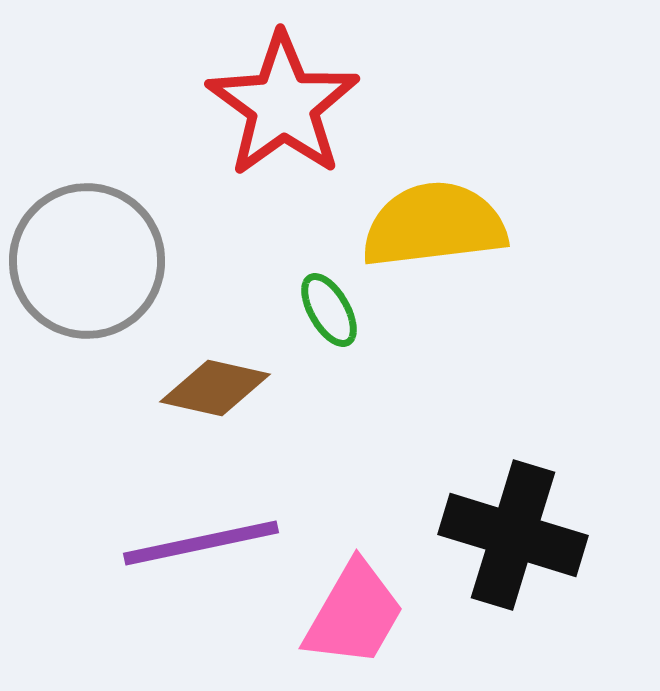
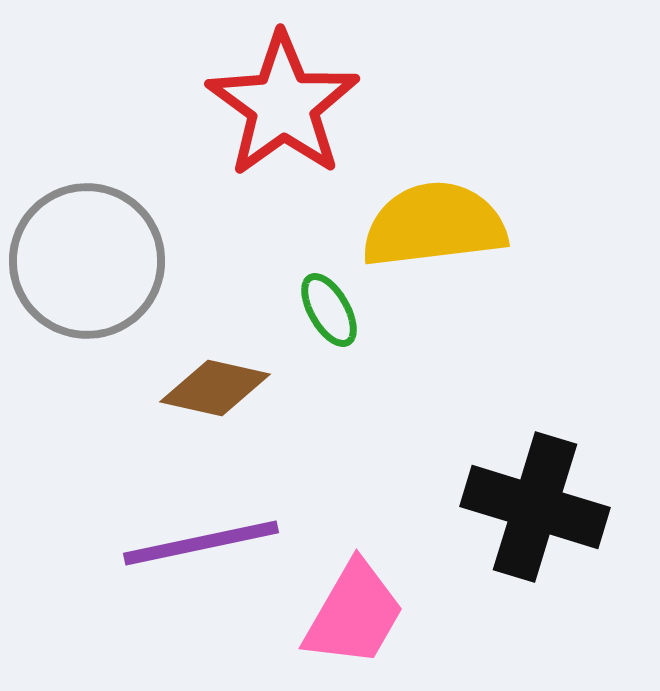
black cross: moved 22 px right, 28 px up
